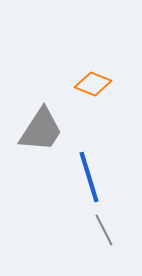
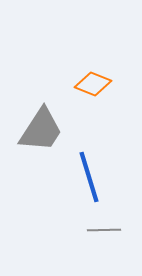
gray line: rotated 64 degrees counterclockwise
